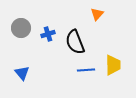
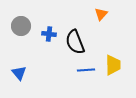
orange triangle: moved 4 px right
gray circle: moved 2 px up
blue cross: moved 1 px right; rotated 24 degrees clockwise
blue triangle: moved 3 px left
